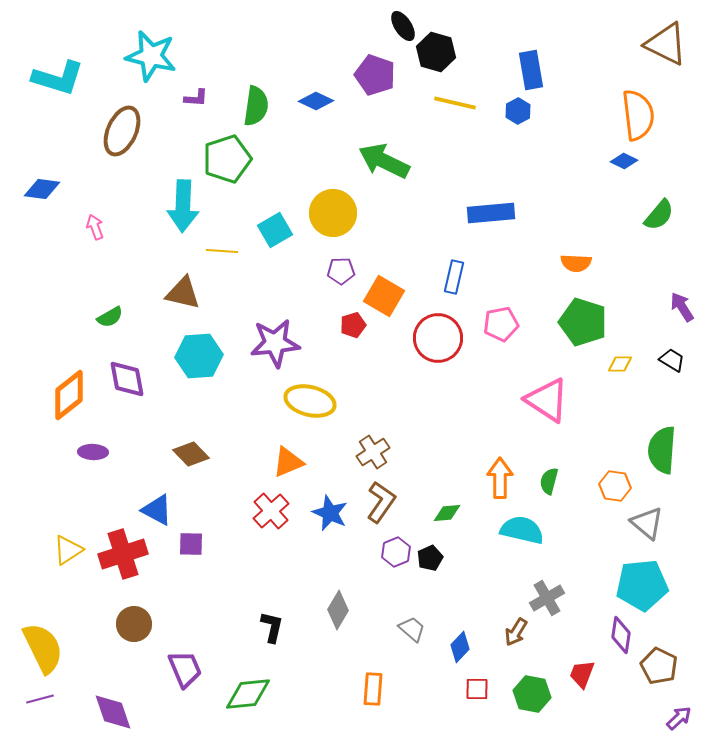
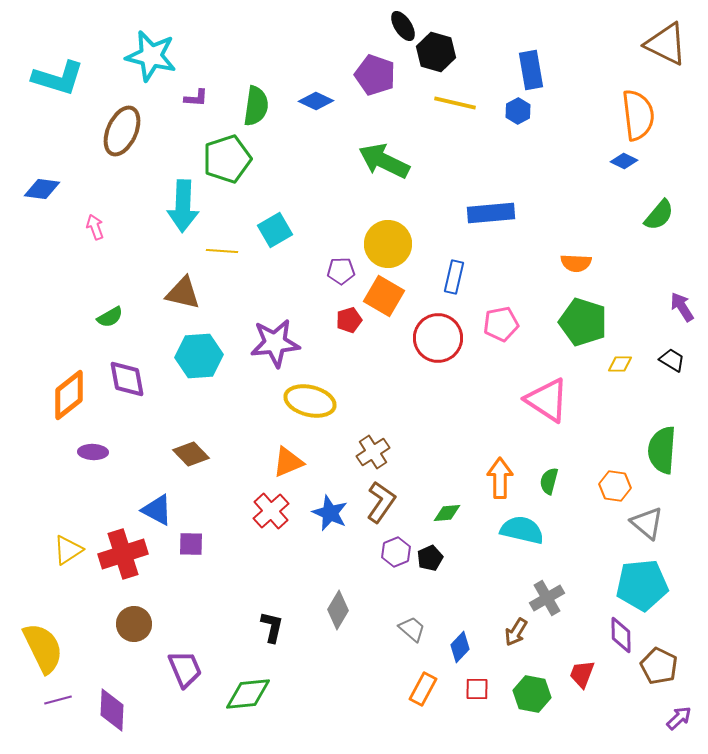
yellow circle at (333, 213): moved 55 px right, 31 px down
red pentagon at (353, 325): moved 4 px left, 5 px up
purple diamond at (621, 635): rotated 9 degrees counterclockwise
orange rectangle at (373, 689): moved 50 px right; rotated 24 degrees clockwise
purple line at (40, 699): moved 18 px right, 1 px down
purple diamond at (113, 712): moved 1 px left, 2 px up; rotated 21 degrees clockwise
